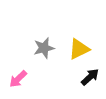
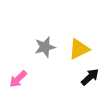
gray star: moved 1 px right, 1 px up
